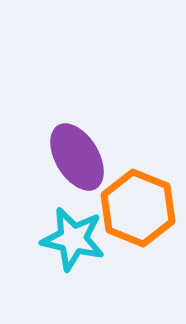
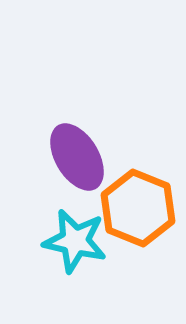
cyan star: moved 2 px right, 2 px down
